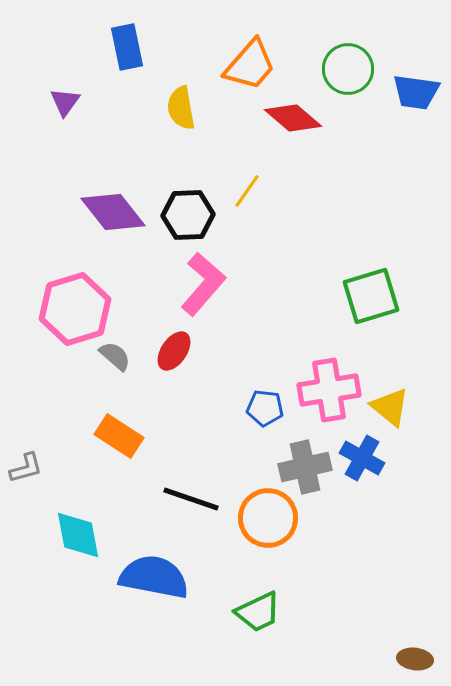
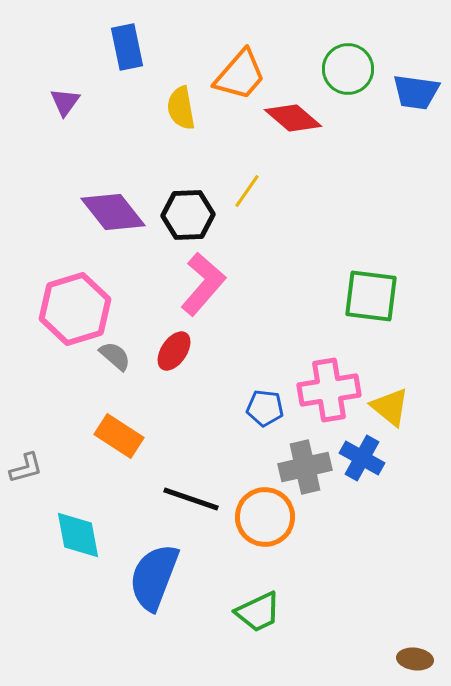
orange trapezoid: moved 10 px left, 10 px down
green square: rotated 24 degrees clockwise
orange circle: moved 3 px left, 1 px up
blue semicircle: rotated 80 degrees counterclockwise
